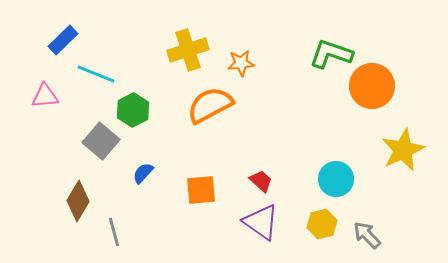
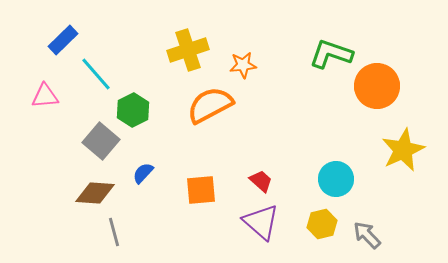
orange star: moved 2 px right, 2 px down
cyan line: rotated 27 degrees clockwise
orange circle: moved 5 px right
brown diamond: moved 17 px right, 8 px up; rotated 63 degrees clockwise
purple triangle: rotated 6 degrees clockwise
